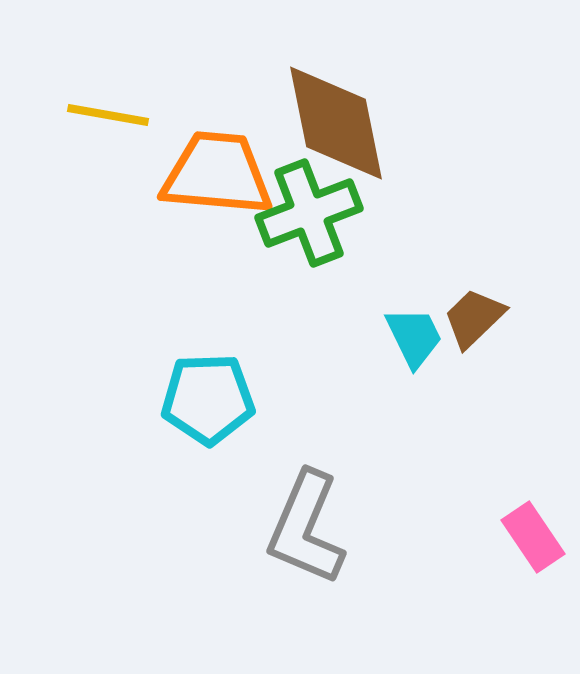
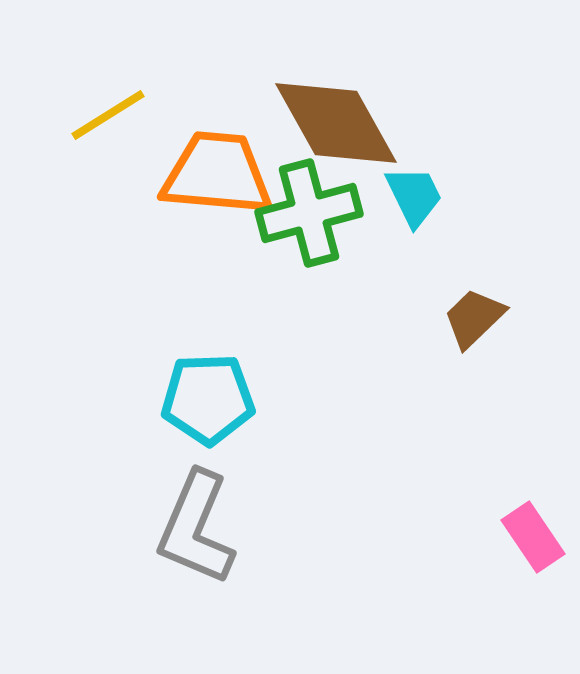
yellow line: rotated 42 degrees counterclockwise
brown diamond: rotated 18 degrees counterclockwise
green cross: rotated 6 degrees clockwise
cyan trapezoid: moved 141 px up
gray L-shape: moved 110 px left
